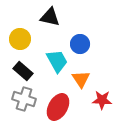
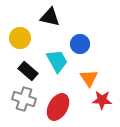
yellow circle: moved 1 px up
black rectangle: moved 5 px right
orange triangle: moved 8 px right, 1 px up
